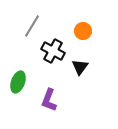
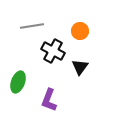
gray line: rotated 50 degrees clockwise
orange circle: moved 3 px left
